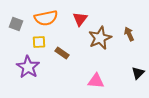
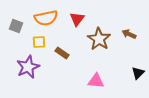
red triangle: moved 3 px left
gray square: moved 2 px down
brown arrow: rotated 40 degrees counterclockwise
brown star: moved 1 px left, 1 px down; rotated 15 degrees counterclockwise
purple star: rotated 15 degrees clockwise
